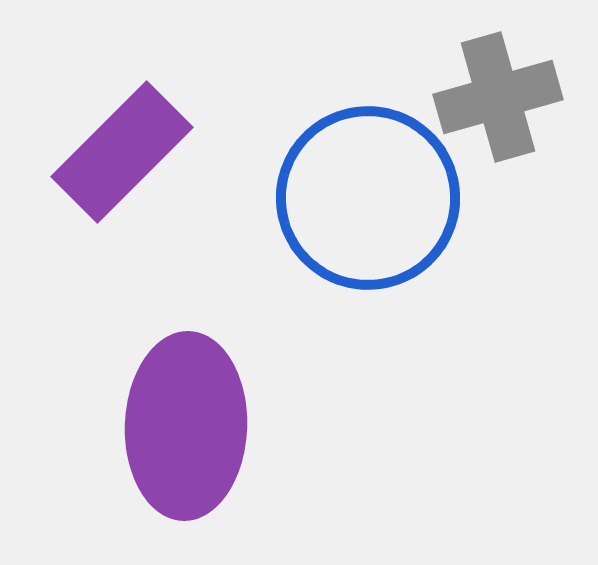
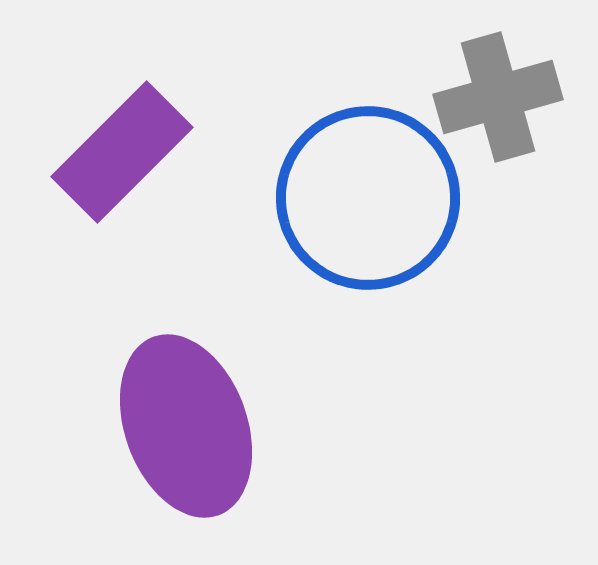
purple ellipse: rotated 22 degrees counterclockwise
